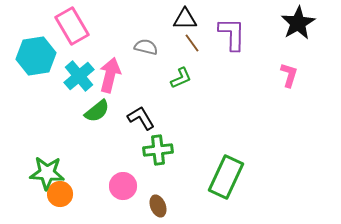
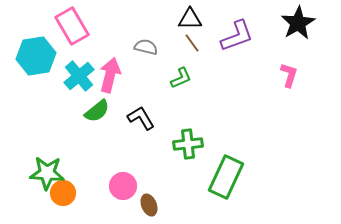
black triangle: moved 5 px right
purple L-shape: moved 5 px right, 2 px down; rotated 69 degrees clockwise
green cross: moved 30 px right, 6 px up
orange circle: moved 3 px right, 1 px up
brown ellipse: moved 9 px left, 1 px up
